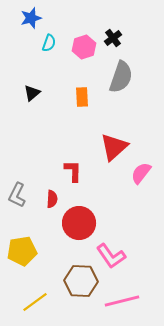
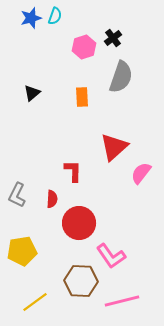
cyan semicircle: moved 6 px right, 27 px up
